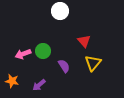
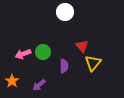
white circle: moved 5 px right, 1 px down
red triangle: moved 2 px left, 5 px down
green circle: moved 1 px down
purple semicircle: rotated 32 degrees clockwise
orange star: rotated 24 degrees clockwise
